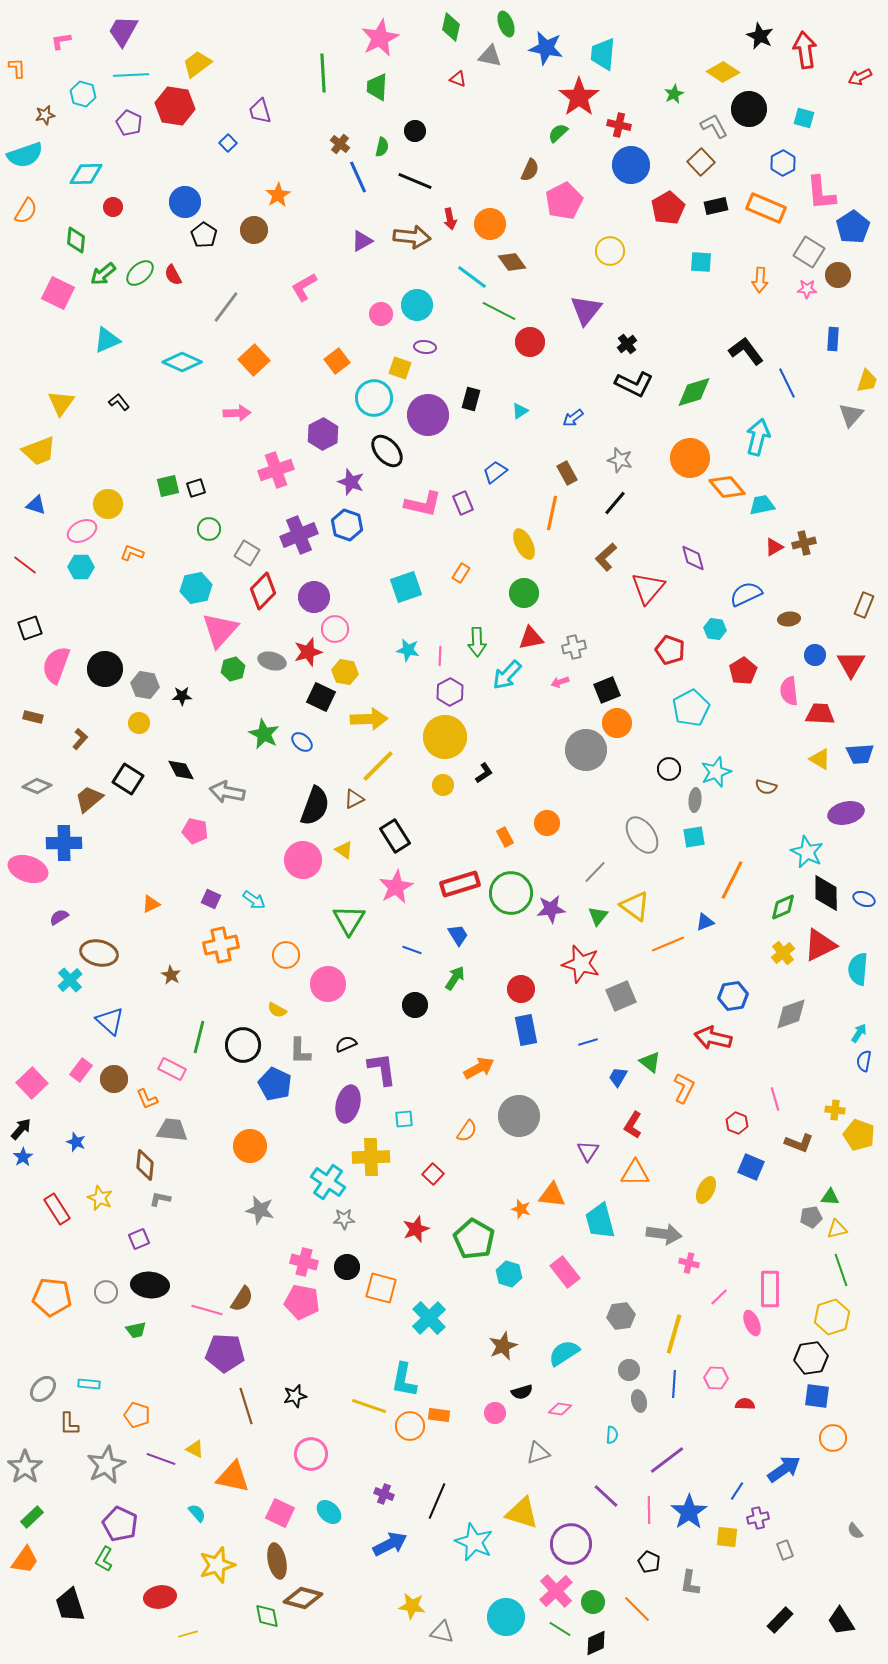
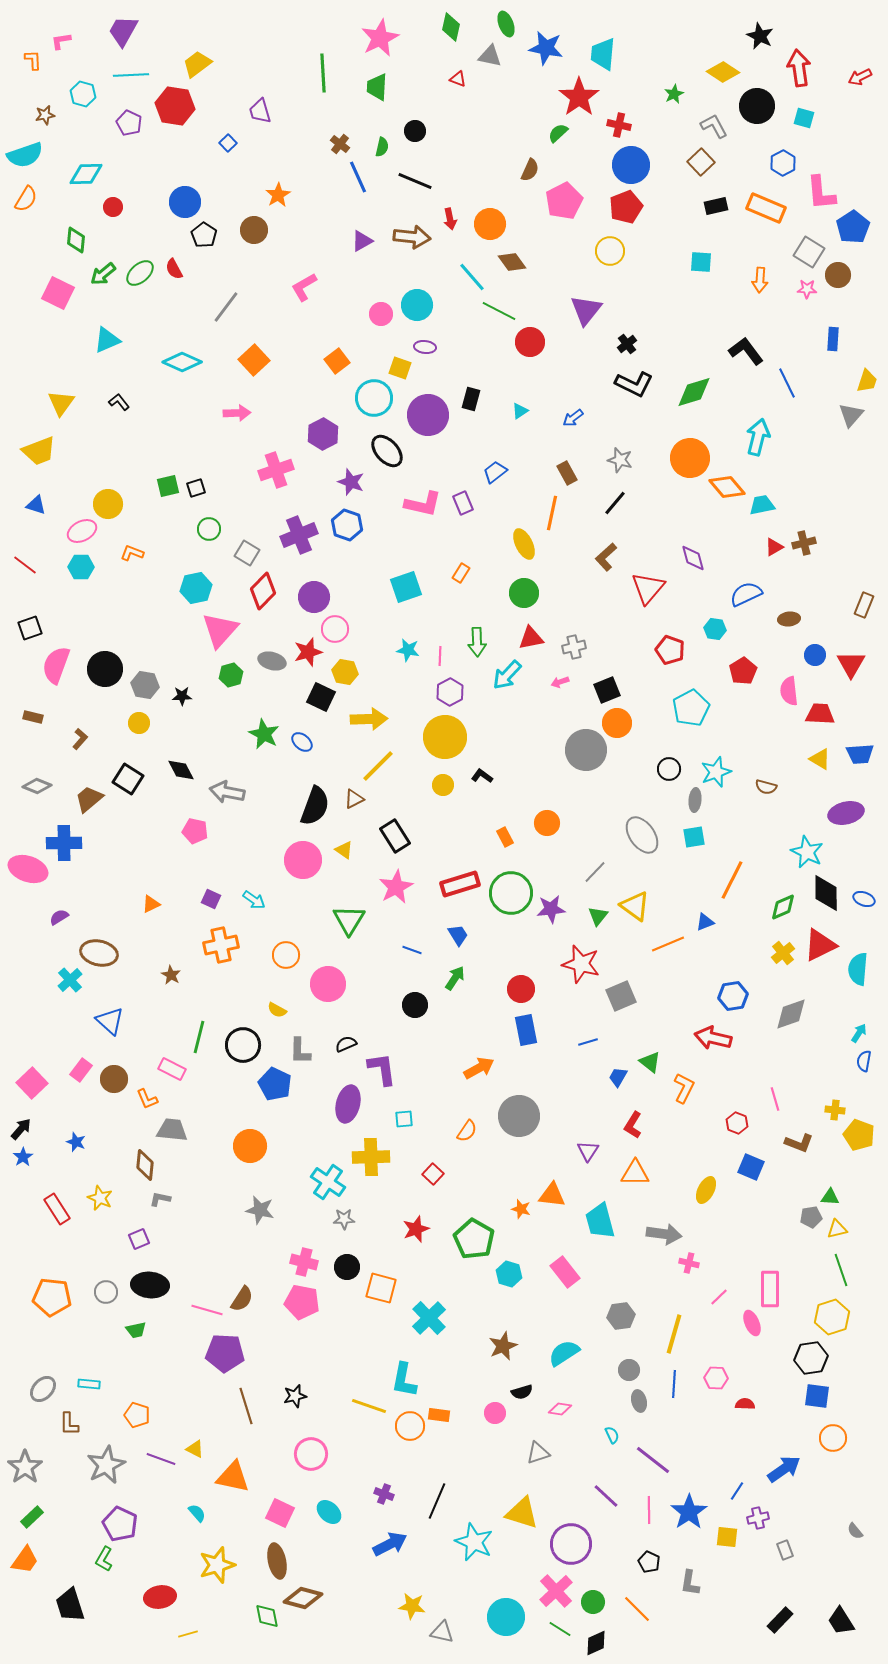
red arrow at (805, 50): moved 6 px left, 18 px down
orange L-shape at (17, 68): moved 16 px right, 8 px up
black circle at (749, 109): moved 8 px right, 3 px up
red pentagon at (668, 208): moved 42 px left, 1 px up; rotated 8 degrees clockwise
orange semicircle at (26, 211): moved 12 px up
red semicircle at (173, 275): moved 1 px right, 6 px up
cyan line at (472, 277): rotated 12 degrees clockwise
green hexagon at (233, 669): moved 2 px left, 6 px down
black L-shape at (484, 773): moved 2 px left, 3 px down; rotated 110 degrees counterclockwise
cyan semicircle at (612, 1435): rotated 30 degrees counterclockwise
purple line at (667, 1460): moved 14 px left; rotated 75 degrees clockwise
